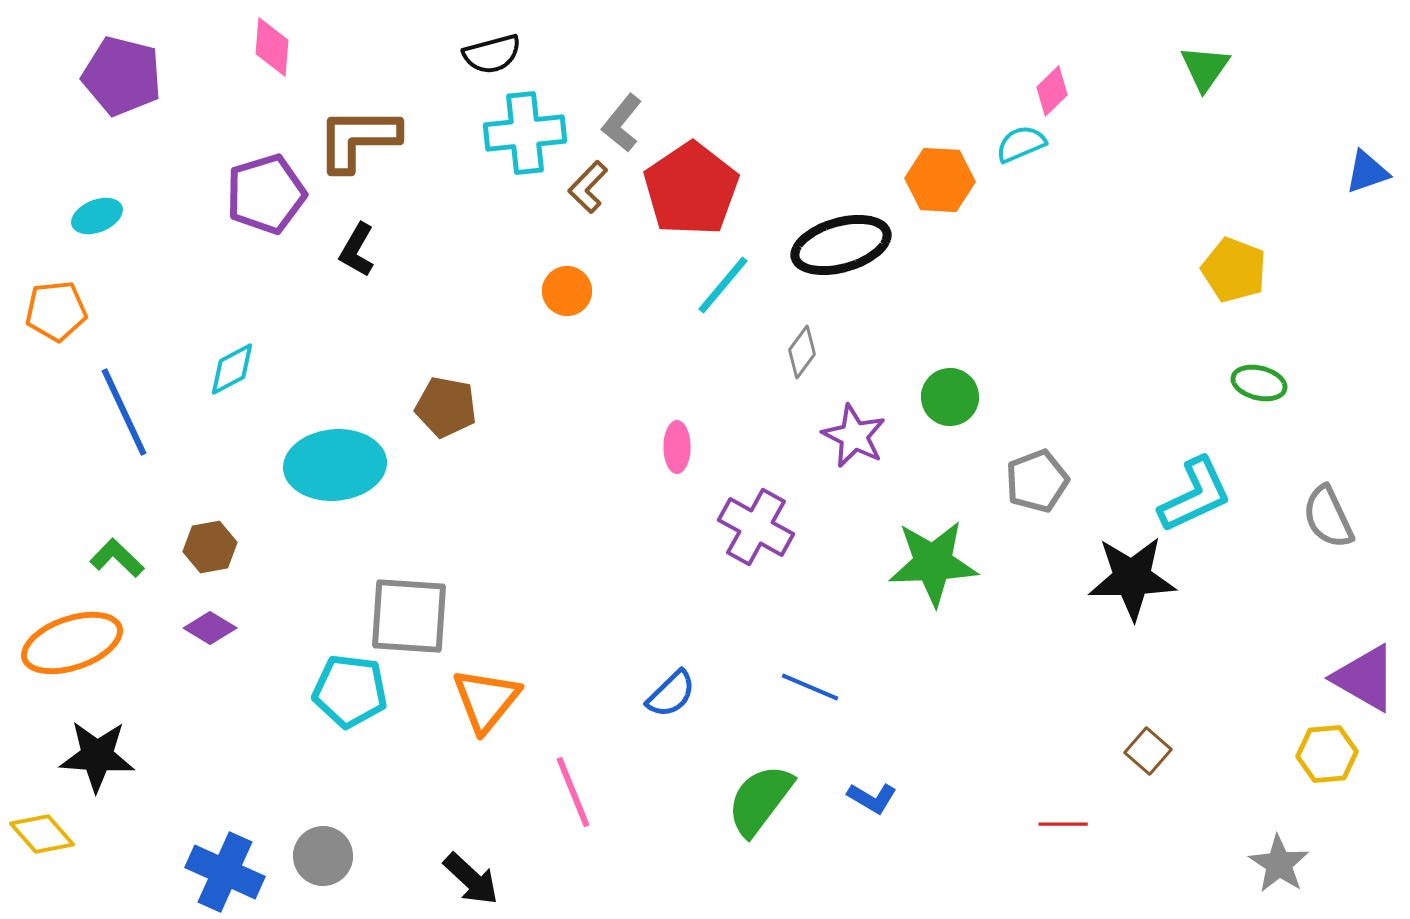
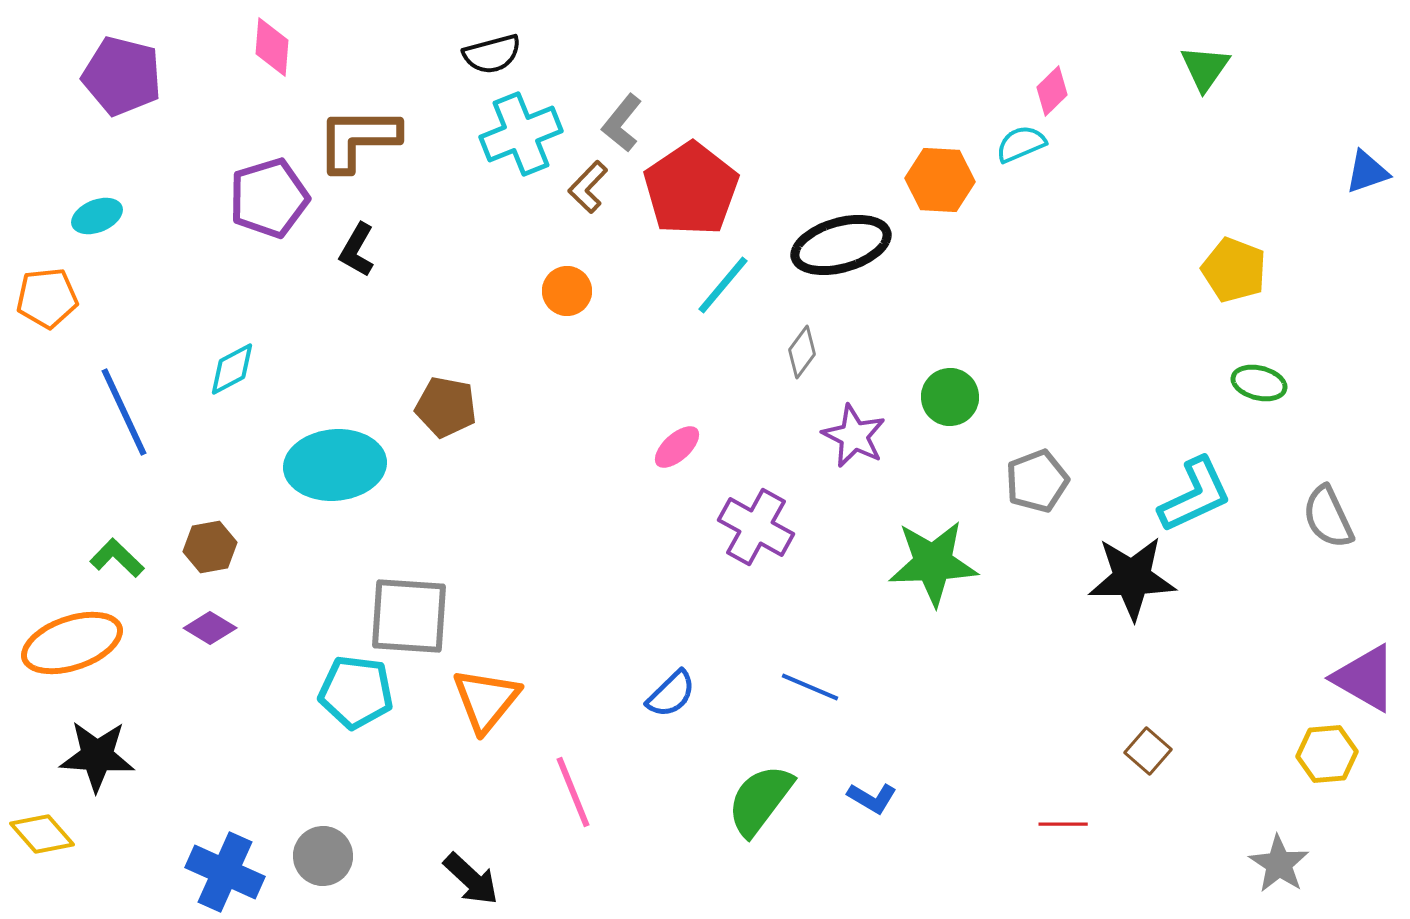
cyan cross at (525, 133): moved 4 px left, 1 px down; rotated 16 degrees counterclockwise
purple pentagon at (266, 194): moved 3 px right, 4 px down
orange pentagon at (56, 311): moved 9 px left, 13 px up
pink ellipse at (677, 447): rotated 48 degrees clockwise
cyan pentagon at (350, 691): moved 6 px right, 1 px down
